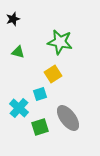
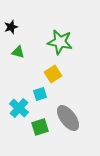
black star: moved 2 px left, 8 px down
